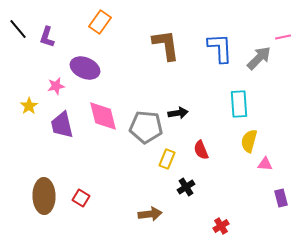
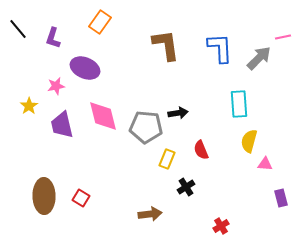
purple L-shape: moved 6 px right, 1 px down
